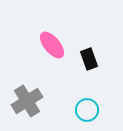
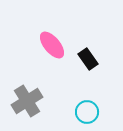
black rectangle: moved 1 px left; rotated 15 degrees counterclockwise
cyan circle: moved 2 px down
